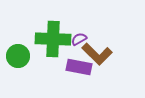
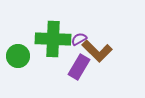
brown L-shape: moved 3 px up
purple rectangle: rotated 70 degrees counterclockwise
